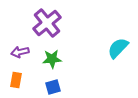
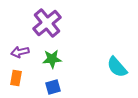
cyan semicircle: moved 1 px left, 19 px down; rotated 85 degrees counterclockwise
orange rectangle: moved 2 px up
